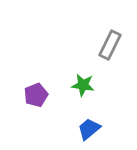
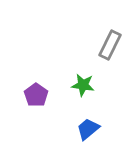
purple pentagon: rotated 15 degrees counterclockwise
blue trapezoid: moved 1 px left
